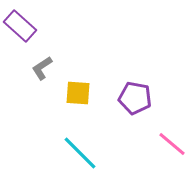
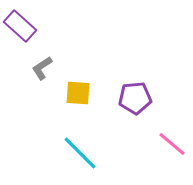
purple pentagon: rotated 16 degrees counterclockwise
